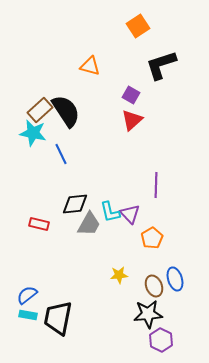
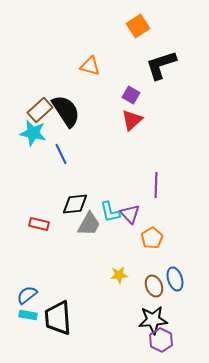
black star: moved 5 px right, 6 px down
black trapezoid: rotated 15 degrees counterclockwise
